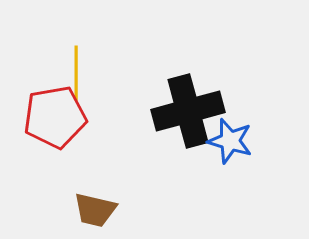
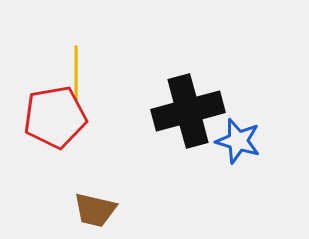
blue star: moved 8 px right
